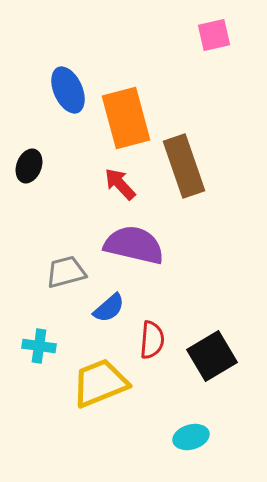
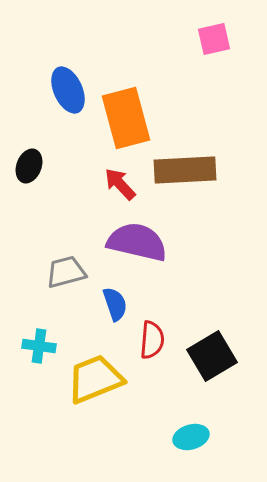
pink square: moved 4 px down
brown rectangle: moved 1 px right, 4 px down; rotated 74 degrees counterclockwise
purple semicircle: moved 3 px right, 3 px up
blue semicircle: moved 6 px right, 4 px up; rotated 68 degrees counterclockwise
yellow trapezoid: moved 5 px left, 4 px up
